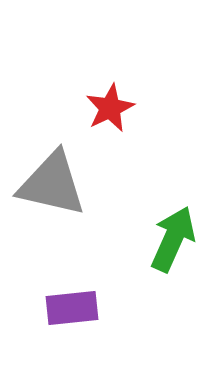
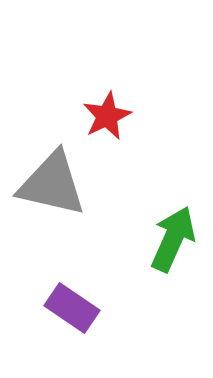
red star: moved 3 px left, 8 px down
purple rectangle: rotated 40 degrees clockwise
